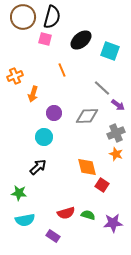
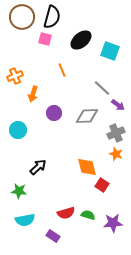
brown circle: moved 1 px left
cyan circle: moved 26 px left, 7 px up
green star: moved 2 px up
